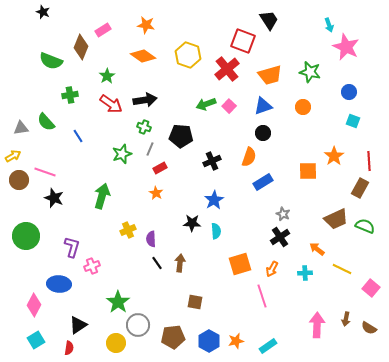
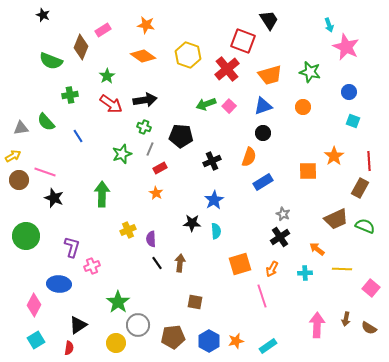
black star at (43, 12): moved 3 px down
green arrow at (102, 196): moved 2 px up; rotated 15 degrees counterclockwise
yellow line at (342, 269): rotated 24 degrees counterclockwise
